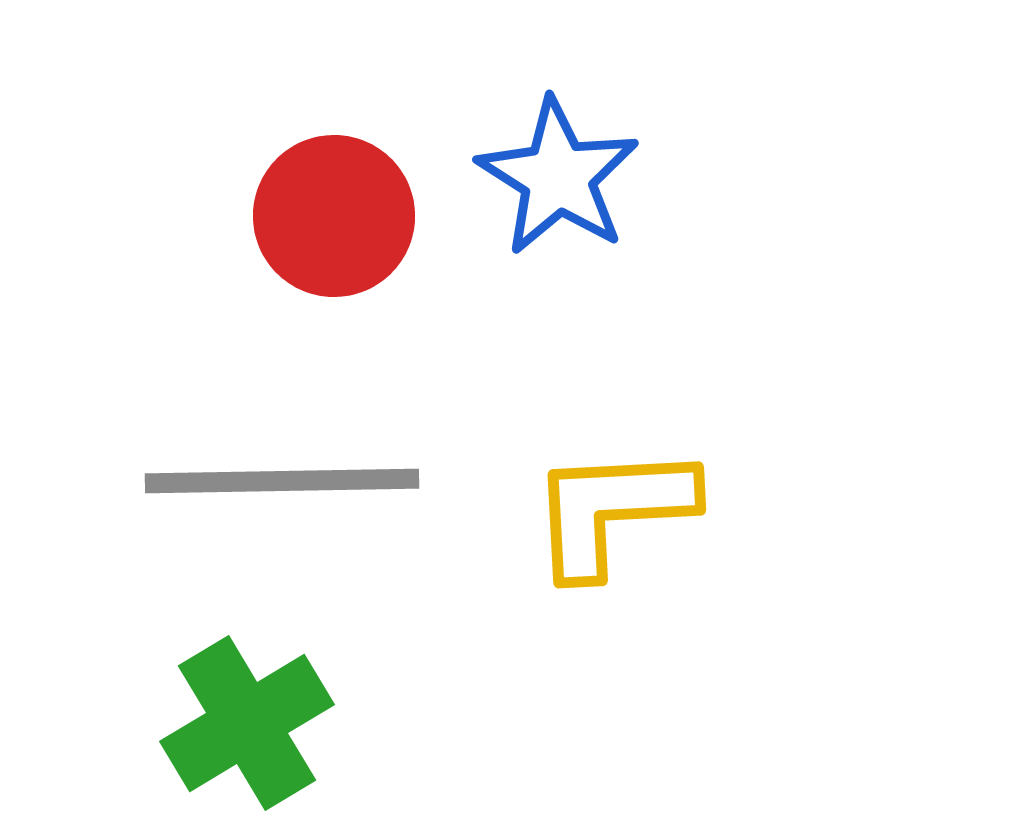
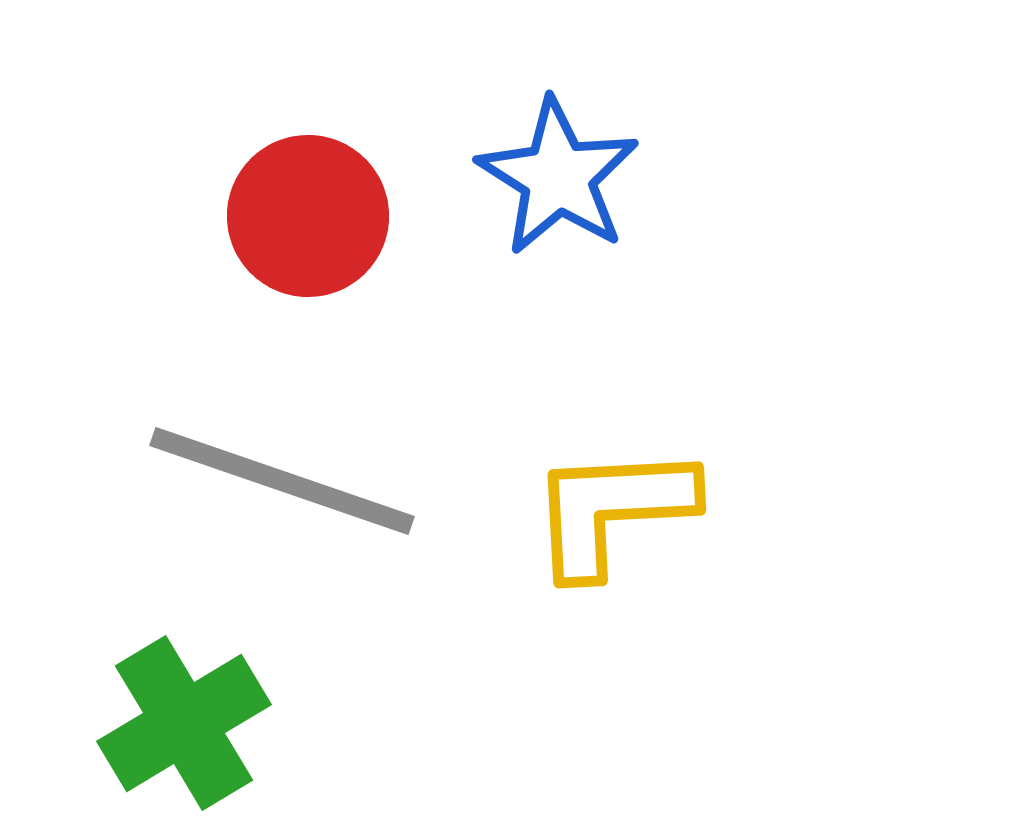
red circle: moved 26 px left
gray line: rotated 20 degrees clockwise
green cross: moved 63 px left
